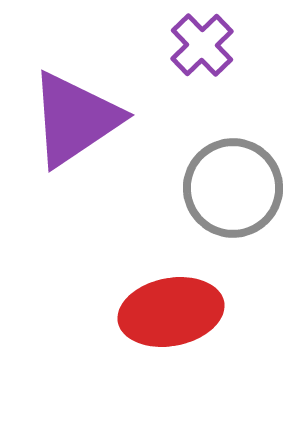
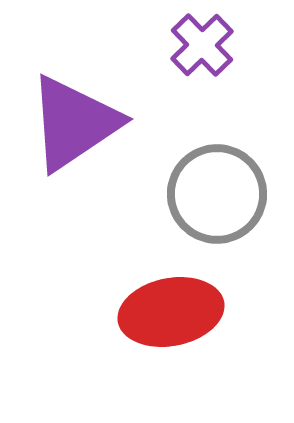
purple triangle: moved 1 px left, 4 px down
gray circle: moved 16 px left, 6 px down
